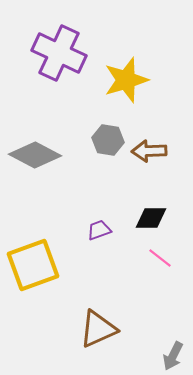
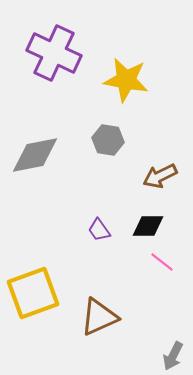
purple cross: moved 5 px left
yellow star: rotated 27 degrees clockwise
brown arrow: moved 11 px right, 25 px down; rotated 24 degrees counterclockwise
gray diamond: rotated 39 degrees counterclockwise
black diamond: moved 3 px left, 8 px down
purple trapezoid: rotated 105 degrees counterclockwise
pink line: moved 2 px right, 4 px down
yellow square: moved 28 px down
brown triangle: moved 1 px right, 12 px up
